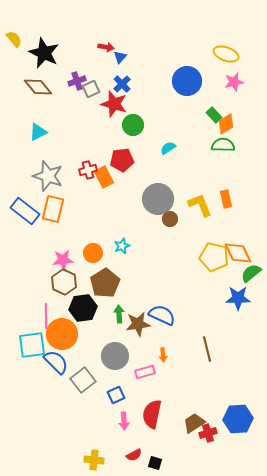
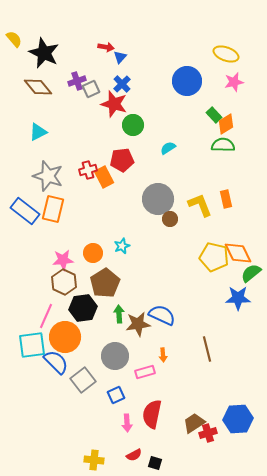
pink line at (46, 316): rotated 25 degrees clockwise
orange circle at (62, 334): moved 3 px right, 3 px down
pink arrow at (124, 421): moved 3 px right, 2 px down
